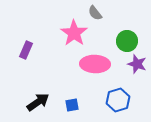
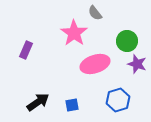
pink ellipse: rotated 20 degrees counterclockwise
